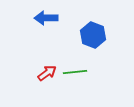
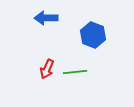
red arrow: moved 4 px up; rotated 150 degrees clockwise
